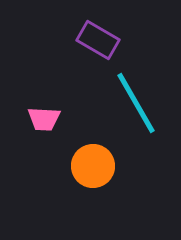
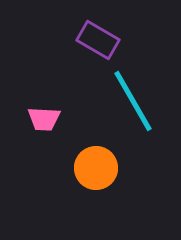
cyan line: moved 3 px left, 2 px up
orange circle: moved 3 px right, 2 px down
